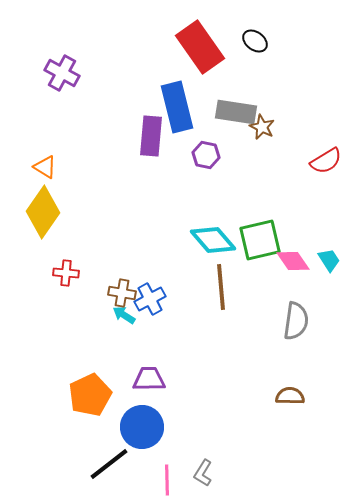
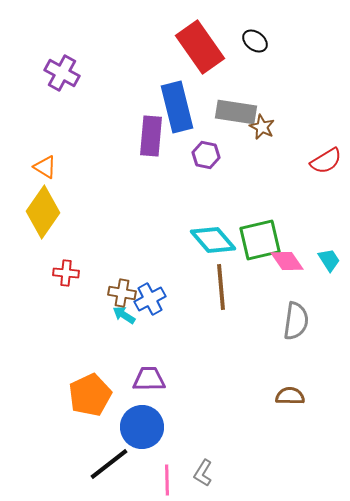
pink diamond: moved 6 px left
